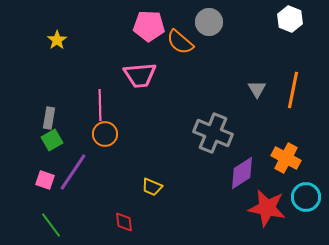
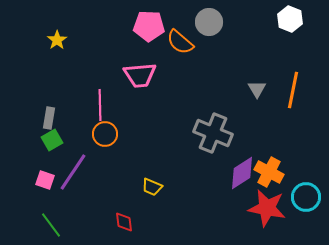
orange cross: moved 17 px left, 14 px down
